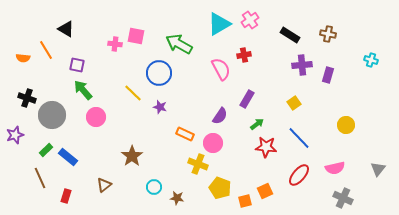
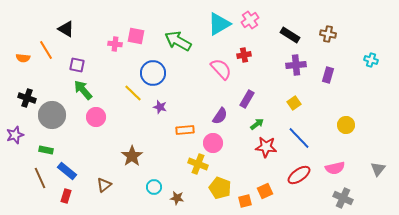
green arrow at (179, 44): moved 1 px left, 3 px up
purple cross at (302, 65): moved 6 px left
pink semicircle at (221, 69): rotated 15 degrees counterclockwise
blue circle at (159, 73): moved 6 px left
orange rectangle at (185, 134): moved 4 px up; rotated 30 degrees counterclockwise
green rectangle at (46, 150): rotated 56 degrees clockwise
blue rectangle at (68, 157): moved 1 px left, 14 px down
red ellipse at (299, 175): rotated 15 degrees clockwise
